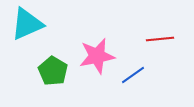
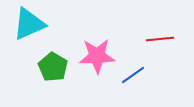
cyan triangle: moved 2 px right
pink star: rotated 9 degrees clockwise
green pentagon: moved 4 px up
